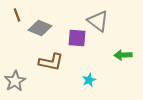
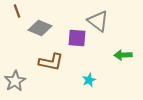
brown line: moved 4 px up
